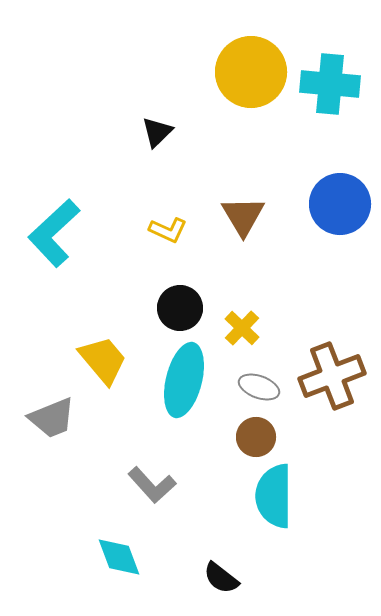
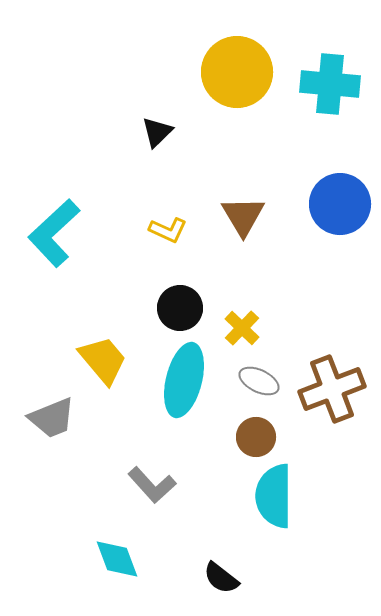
yellow circle: moved 14 px left
brown cross: moved 13 px down
gray ellipse: moved 6 px up; rotated 6 degrees clockwise
cyan diamond: moved 2 px left, 2 px down
